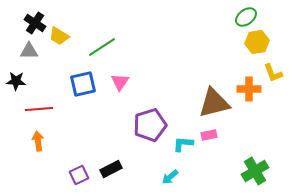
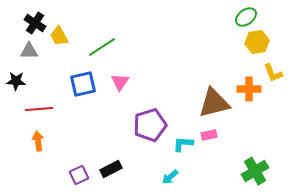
yellow trapezoid: rotated 30 degrees clockwise
